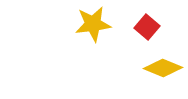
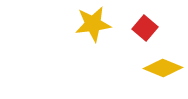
red square: moved 2 px left, 1 px down
